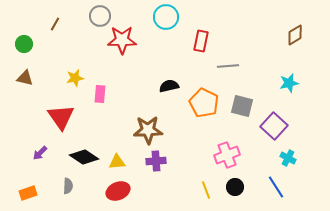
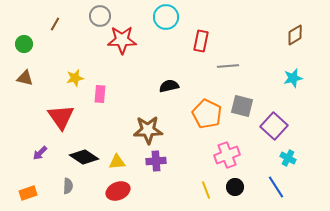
cyan star: moved 4 px right, 5 px up
orange pentagon: moved 3 px right, 11 px down
